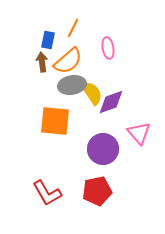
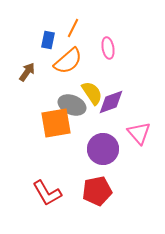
brown arrow: moved 15 px left, 10 px down; rotated 42 degrees clockwise
gray ellipse: moved 20 px down; rotated 32 degrees clockwise
orange square: moved 1 px right, 2 px down; rotated 16 degrees counterclockwise
